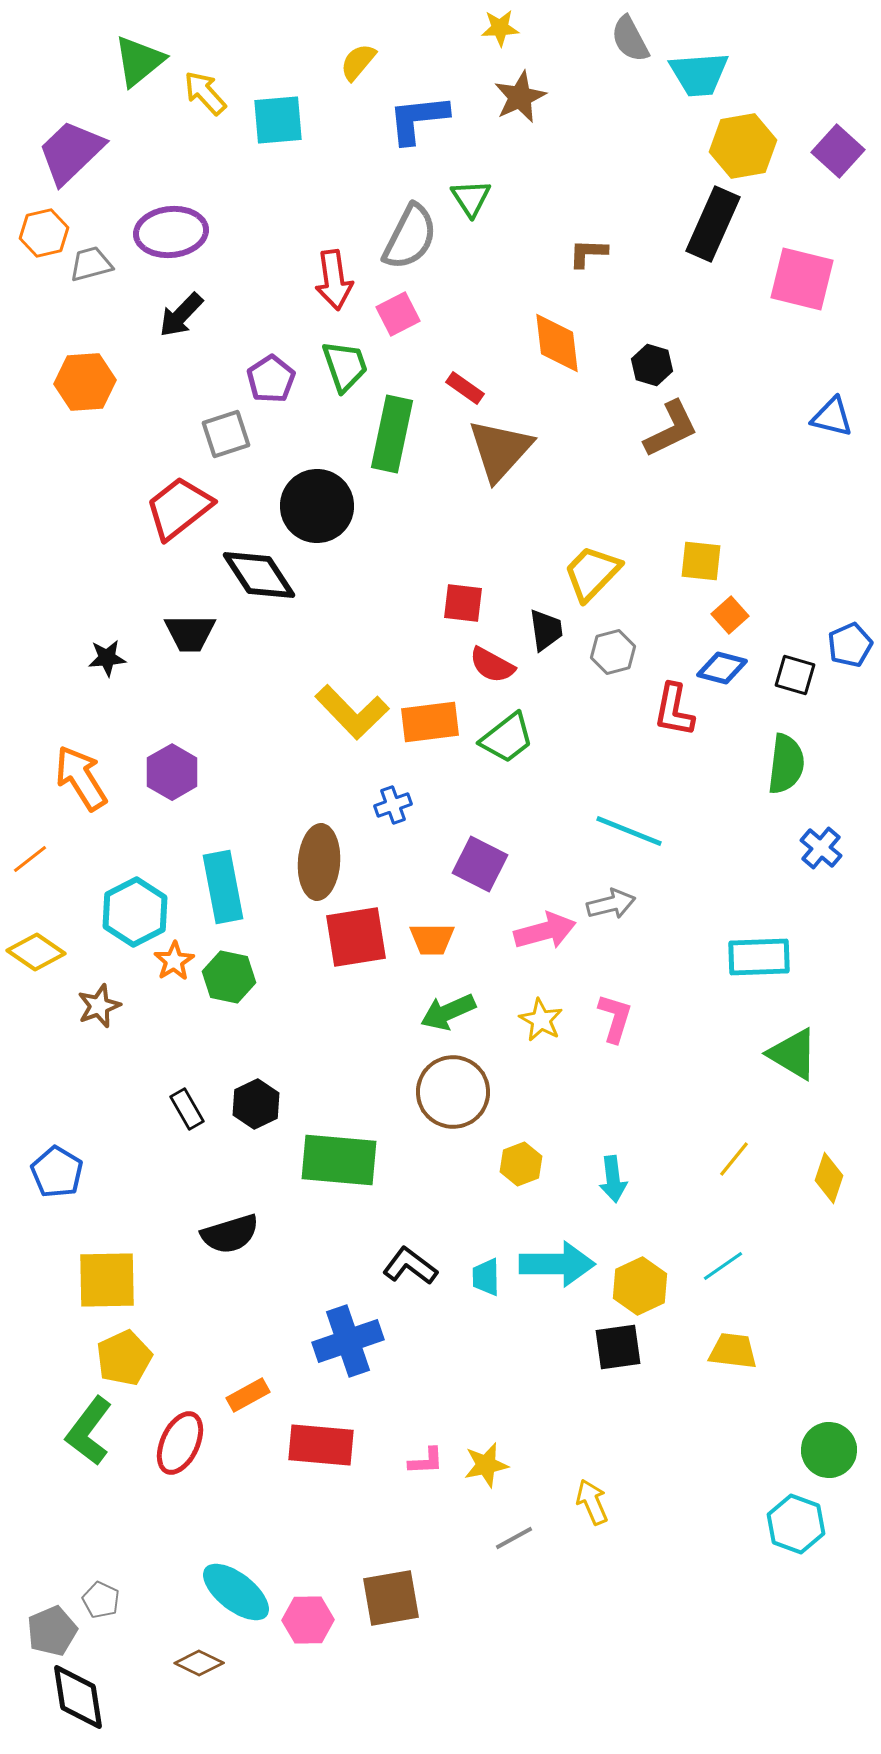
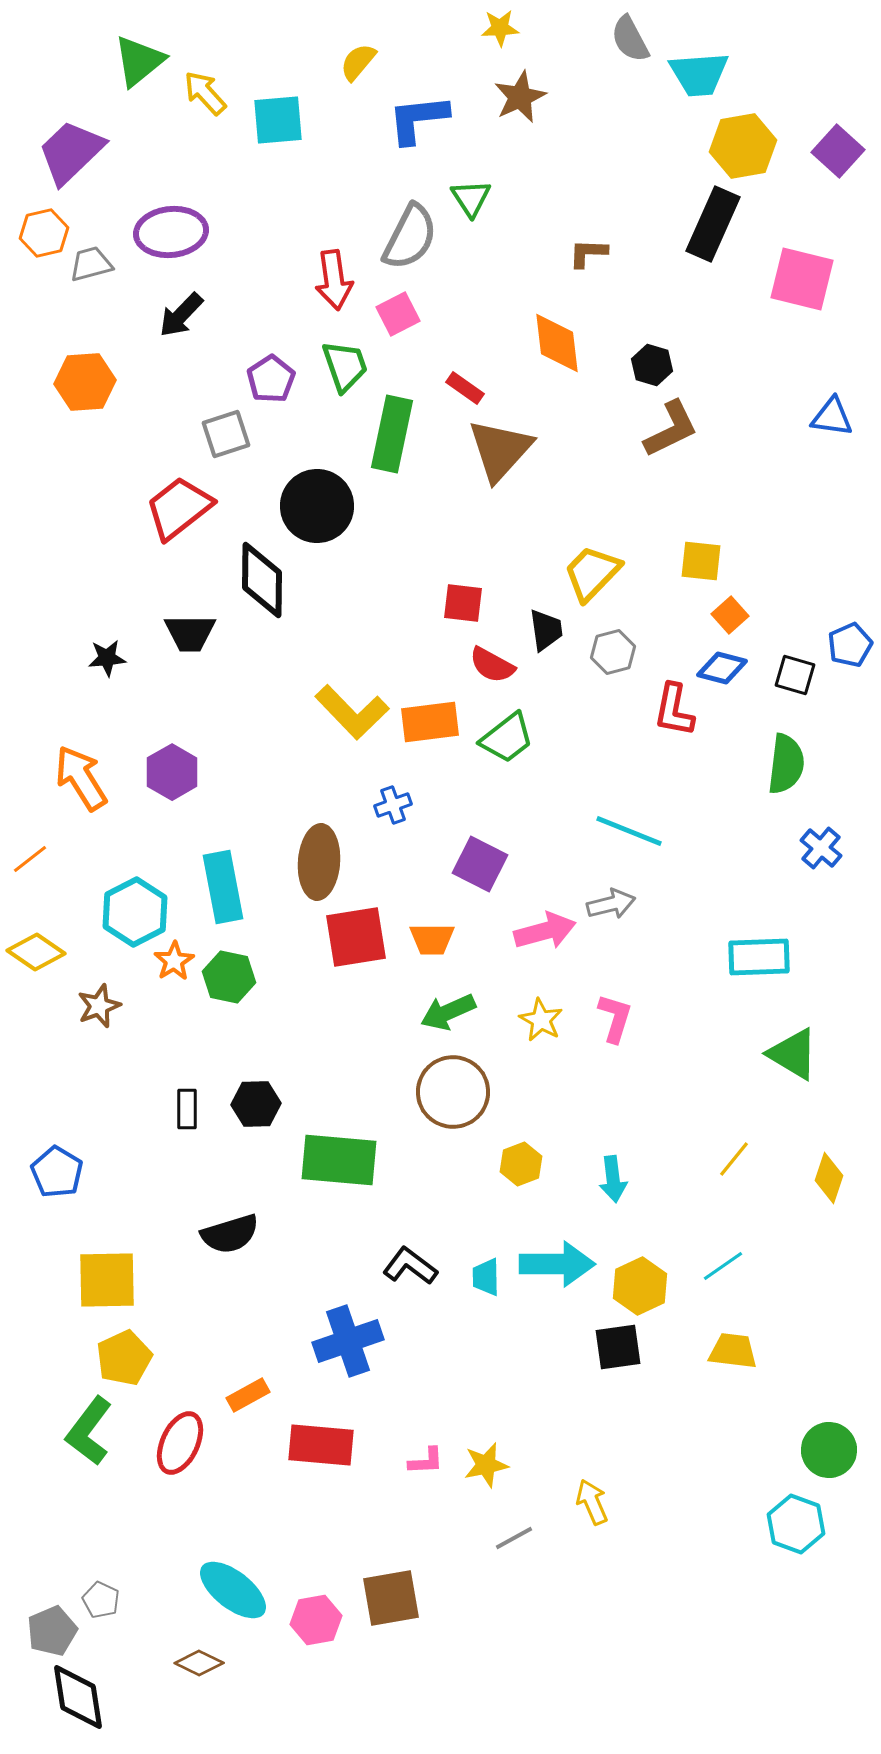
blue triangle at (832, 417): rotated 6 degrees counterclockwise
black diamond at (259, 575): moved 3 px right, 5 px down; rotated 34 degrees clockwise
black hexagon at (256, 1104): rotated 24 degrees clockwise
black rectangle at (187, 1109): rotated 30 degrees clockwise
cyan ellipse at (236, 1592): moved 3 px left, 2 px up
pink hexagon at (308, 1620): moved 8 px right; rotated 9 degrees counterclockwise
